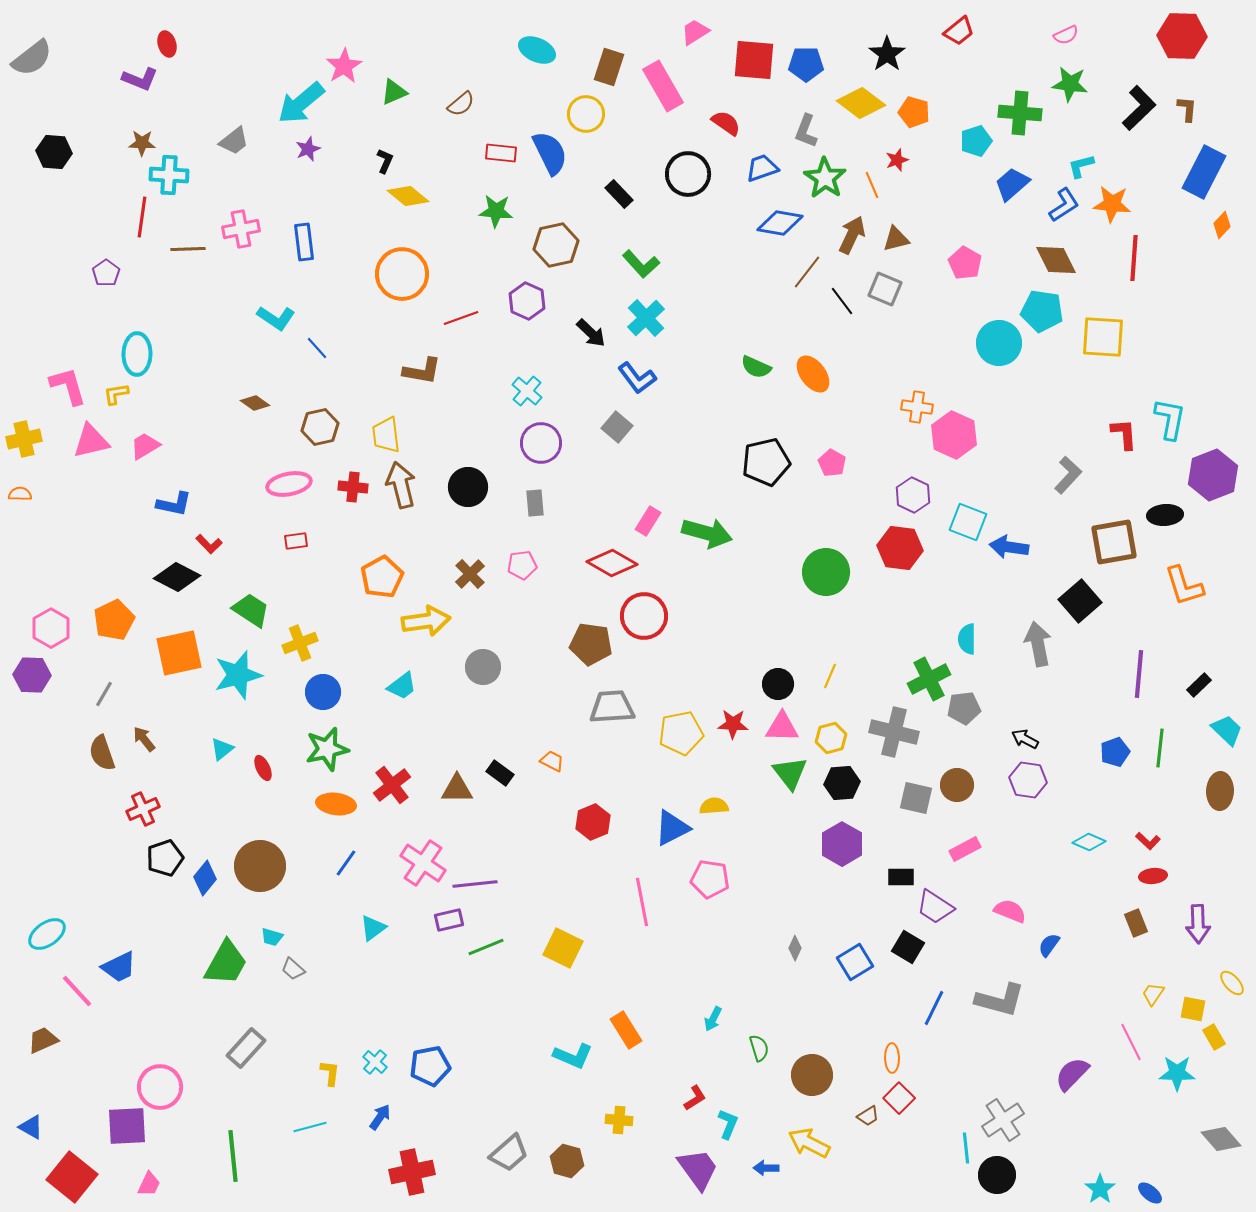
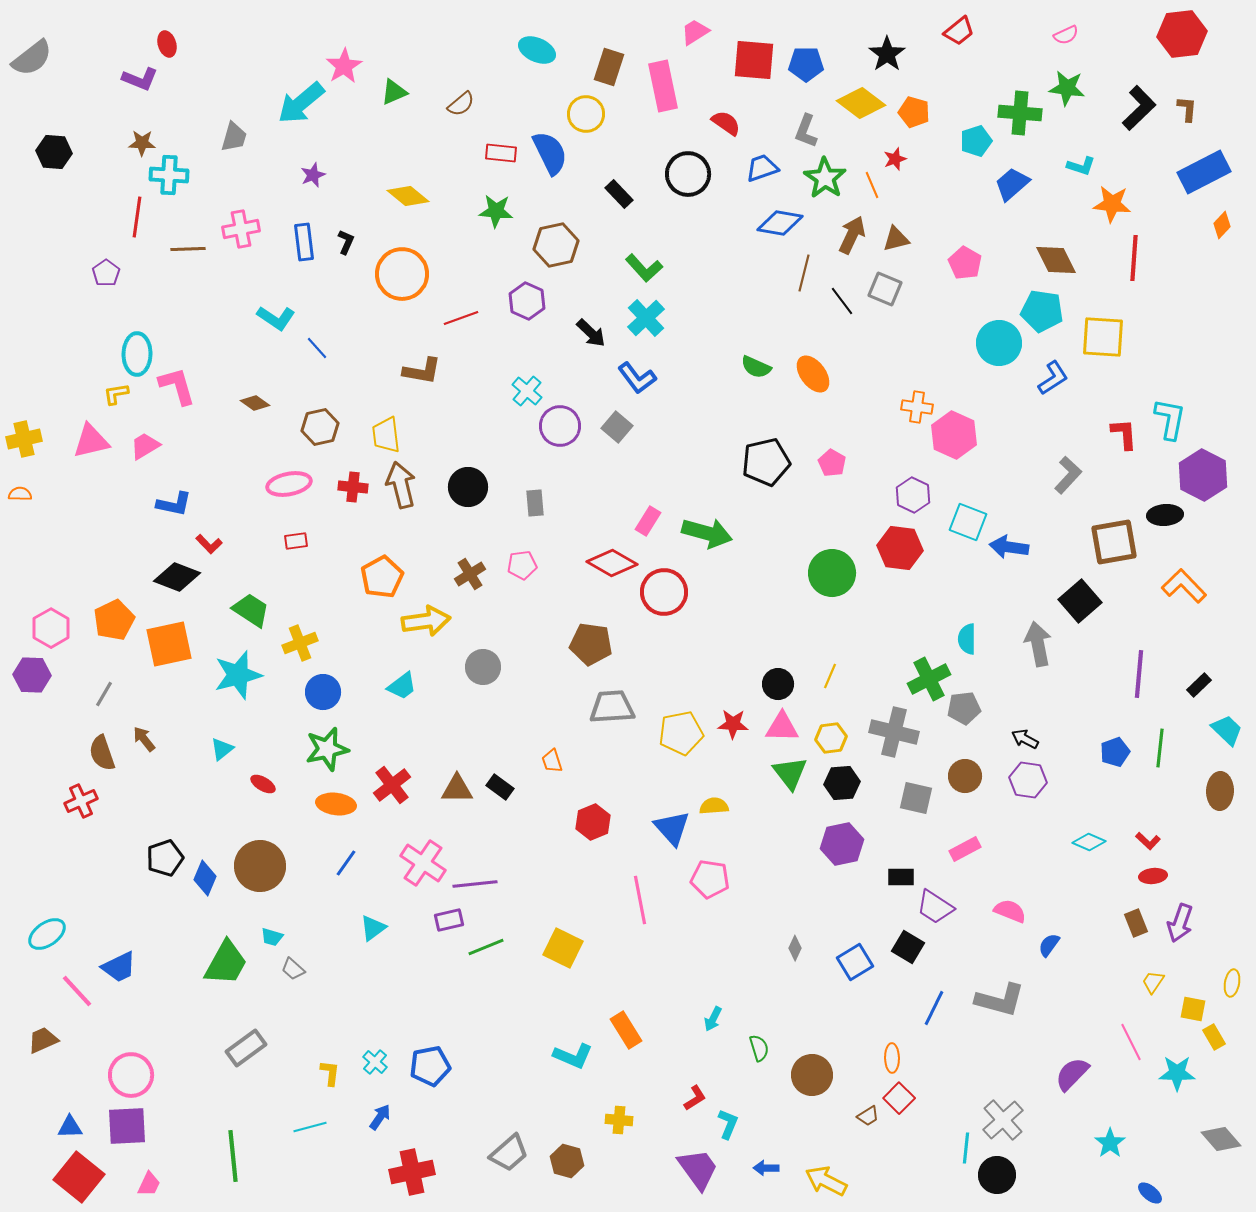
red hexagon at (1182, 36): moved 2 px up; rotated 9 degrees counterclockwise
green star at (1070, 84): moved 3 px left, 4 px down
pink rectangle at (663, 86): rotated 18 degrees clockwise
gray trapezoid at (234, 141): moved 4 px up; rotated 36 degrees counterclockwise
purple star at (308, 149): moved 5 px right, 26 px down
red star at (897, 160): moved 2 px left, 1 px up
black L-shape at (385, 161): moved 39 px left, 81 px down
cyan L-shape at (1081, 166): rotated 148 degrees counterclockwise
blue rectangle at (1204, 172): rotated 36 degrees clockwise
blue L-shape at (1064, 205): moved 11 px left, 173 px down
red line at (142, 217): moved 5 px left
green L-shape at (641, 264): moved 3 px right, 4 px down
brown line at (807, 272): moved 3 px left, 1 px down; rotated 24 degrees counterclockwise
pink L-shape at (68, 386): moved 109 px right
purple circle at (541, 443): moved 19 px right, 17 px up
purple hexagon at (1213, 475): moved 10 px left; rotated 12 degrees counterclockwise
green circle at (826, 572): moved 6 px right, 1 px down
brown cross at (470, 574): rotated 12 degrees clockwise
black diamond at (177, 577): rotated 6 degrees counterclockwise
orange L-shape at (1184, 586): rotated 153 degrees clockwise
red circle at (644, 616): moved 20 px right, 24 px up
orange square at (179, 653): moved 10 px left, 9 px up
yellow hexagon at (831, 738): rotated 8 degrees clockwise
orange trapezoid at (552, 761): rotated 135 degrees counterclockwise
red ellipse at (263, 768): moved 16 px down; rotated 35 degrees counterclockwise
black rectangle at (500, 773): moved 14 px down
brown circle at (957, 785): moved 8 px right, 9 px up
red cross at (143, 809): moved 62 px left, 8 px up
blue triangle at (672, 828): rotated 45 degrees counterclockwise
purple hexagon at (842, 844): rotated 18 degrees clockwise
blue diamond at (205, 878): rotated 16 degrees counterclockwise
pink line at (642, 902): moved 2 px left, 2 px up
purple arrow at (1198, 924): moved 18 px left, 1 px up; rotated 21 degrees clockwise
yellow ellipse at (1232, 983): rotated 52 degrees clockwise
yellow trapezoid at (1153, 994): moved 12 px up
gray rectangle at (246, 1048): rotated 12 degrees clockwise
pink circle at (160, 1087): moved 29 px left, 12 px up
gray cross at (1003, 1120): rotated 9 degrees counterclockwise
blue triangle at (31, 1127): moved 39 px right; rotated 32 degrees counterclockwise
yellow arrow at (809, 1143): moved 17 px right, 38 px down
cyan line at (966, 1148): rotated 12 degrees clockwise
red square at (72, 1177): moved 7 px right
cyan star at (1100, 1189): moved 10 px right, 46 px up
